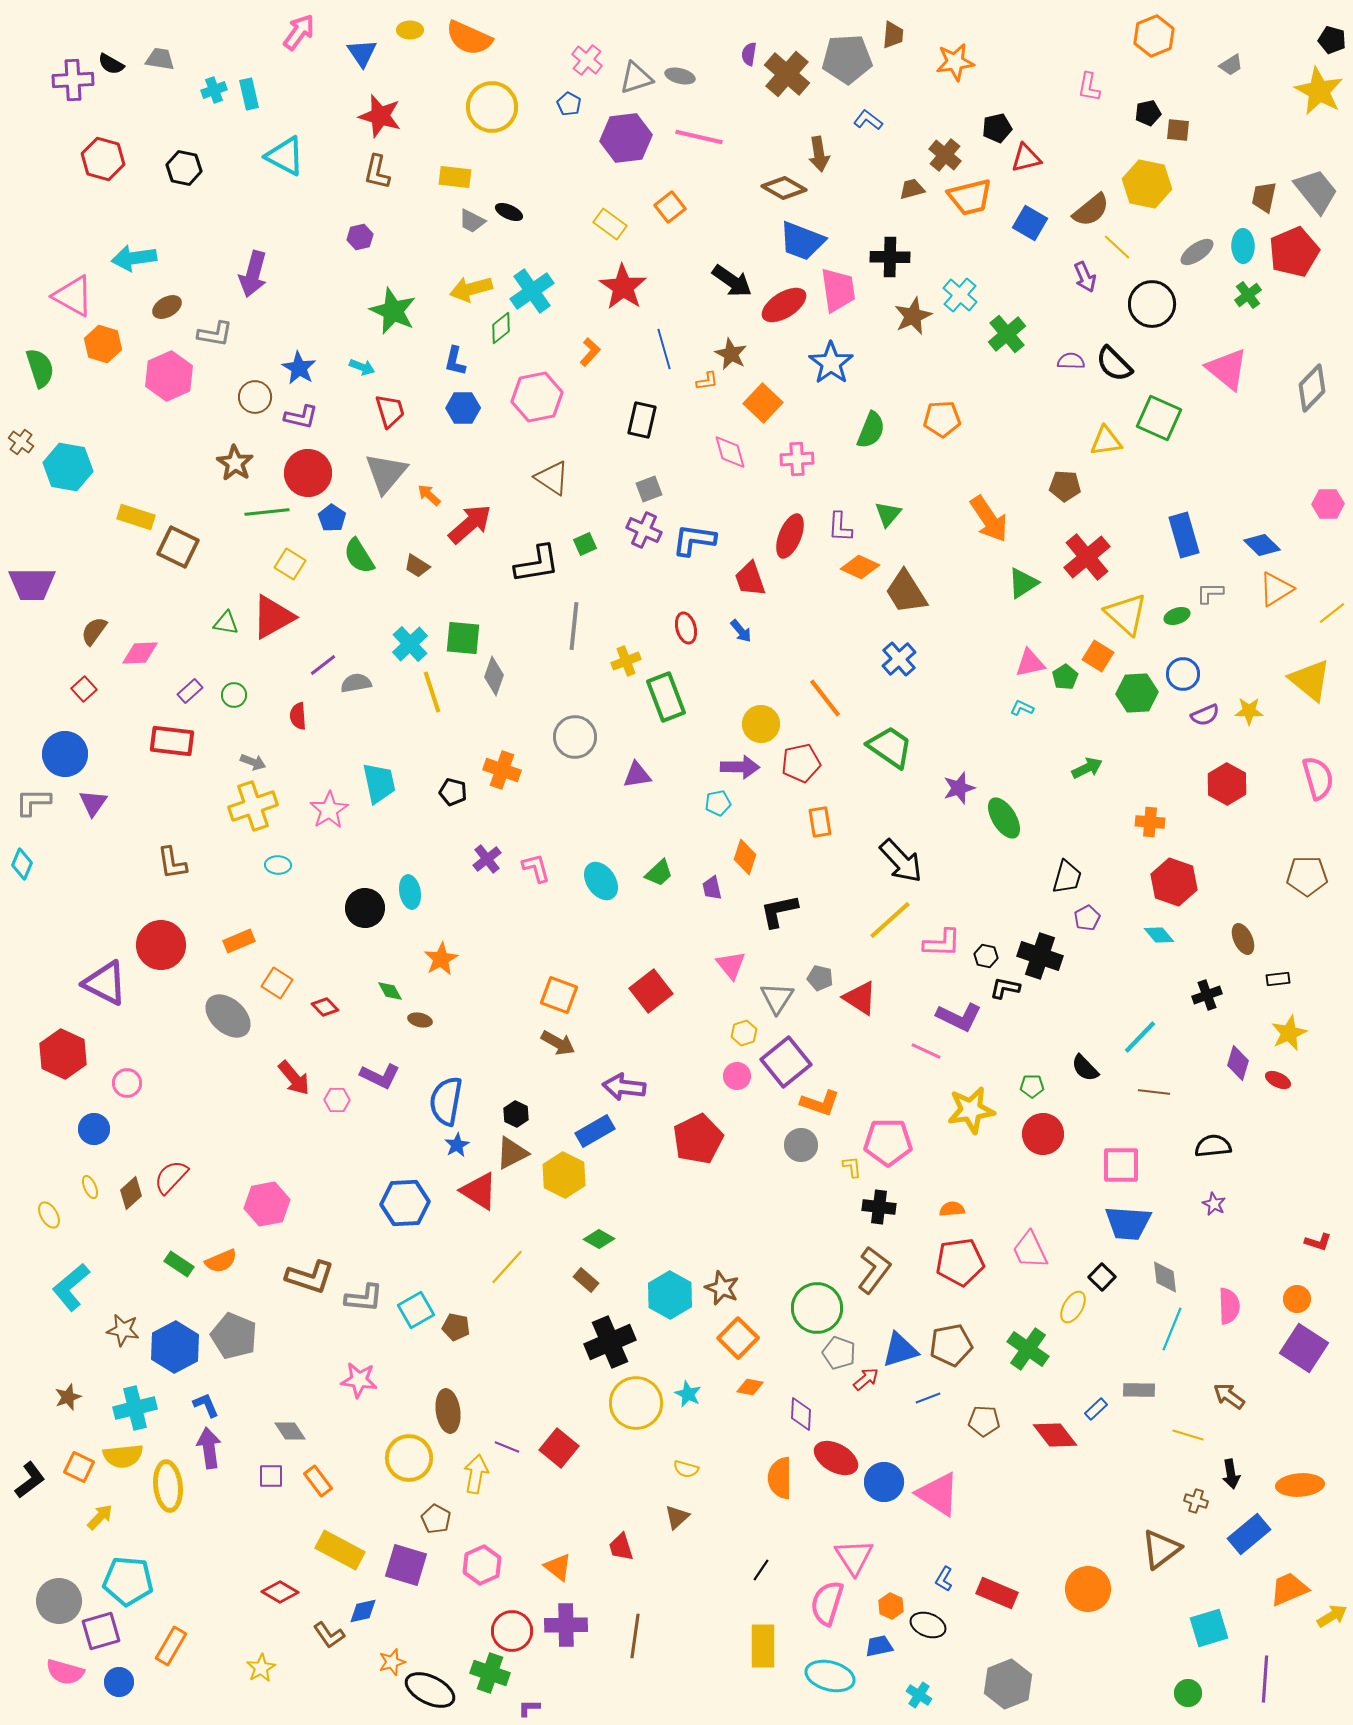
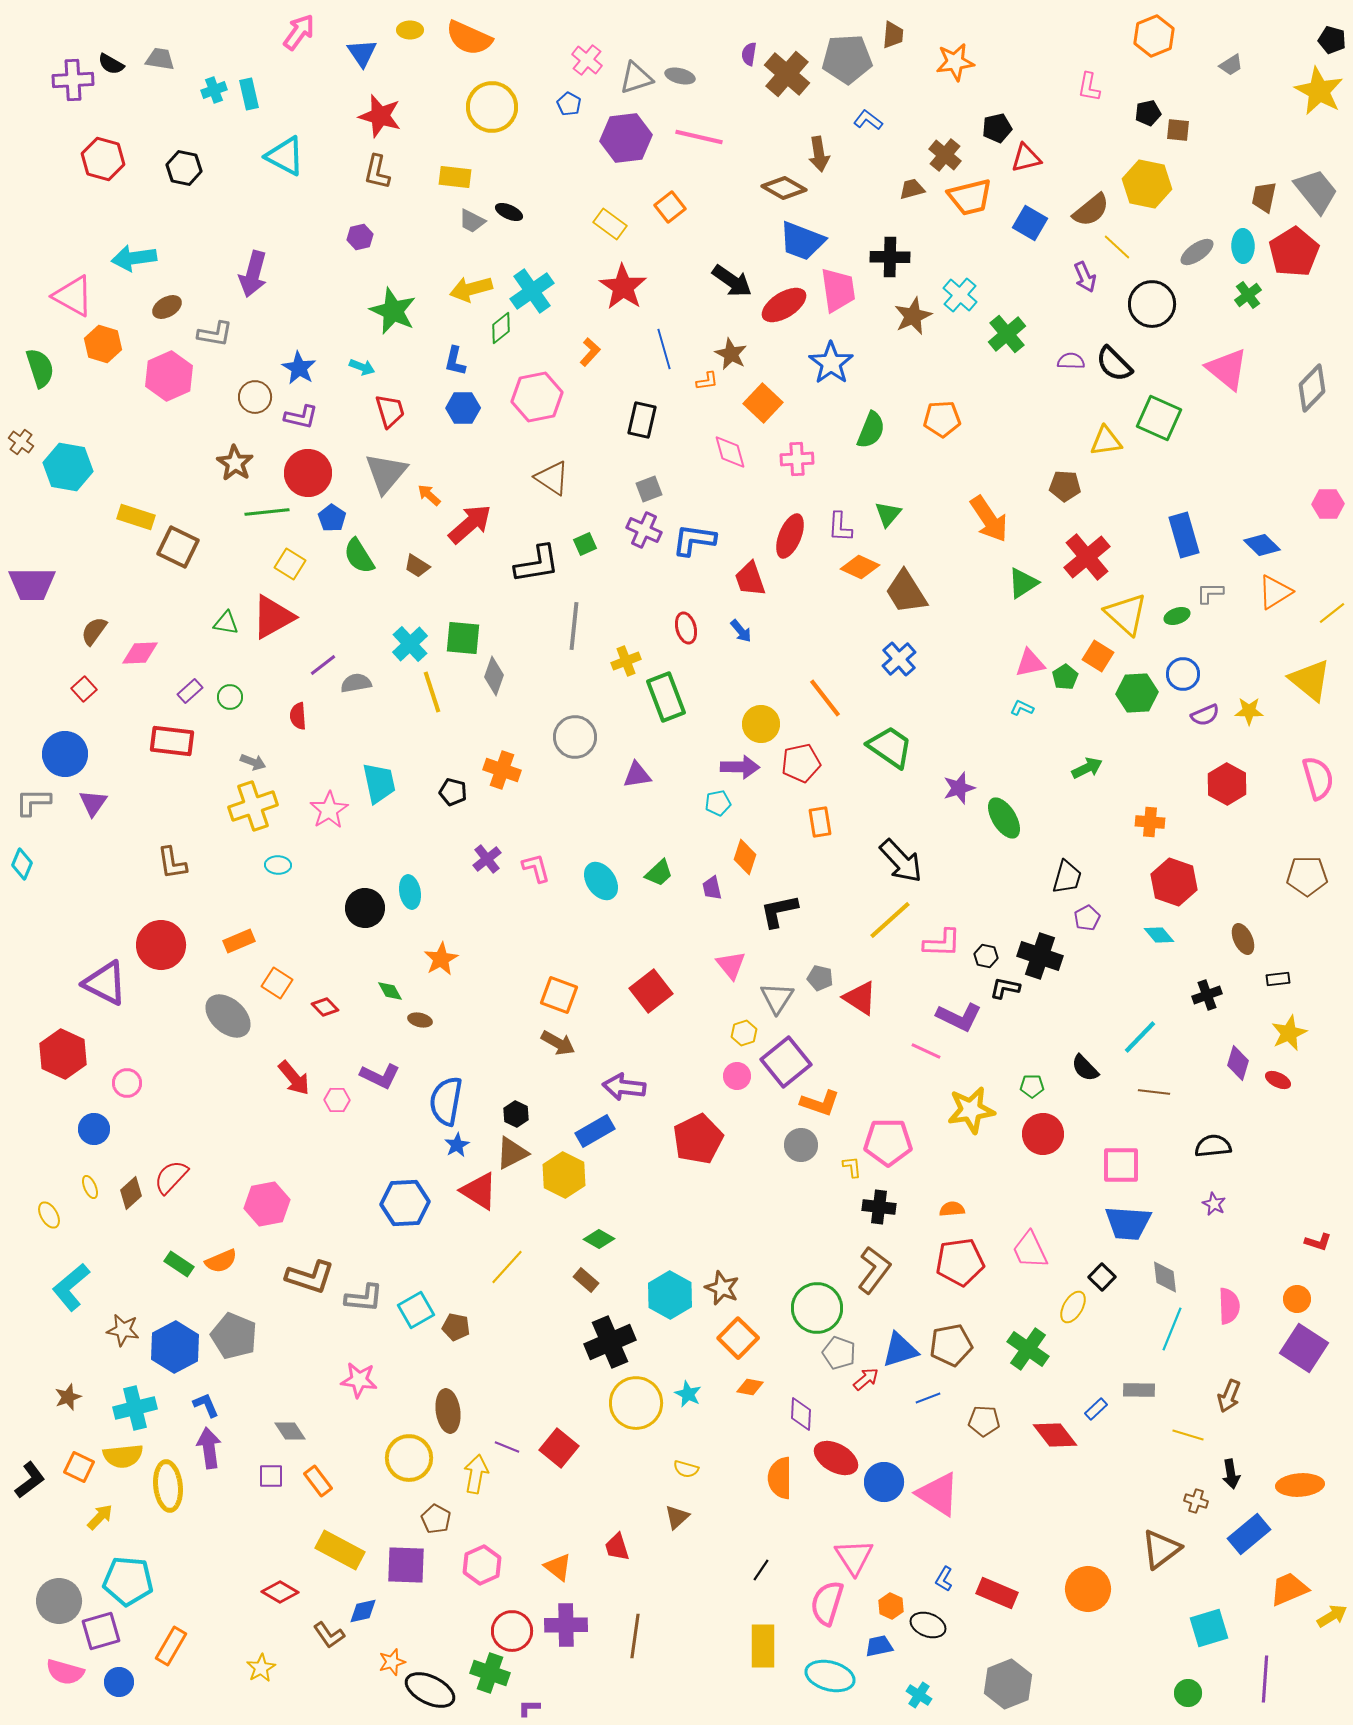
red pentagon at (1294, 252): rotated 9 degrees counterclockwise
orange triangle at (1276, 589): moved 1 px left, 3 px down
green circle at (234, 695): moved 4 px left, 2 px down
brown arrow at (1229, 1396): rotated 104 degrees counterclockwise
red trapezoid at (621, 1547): moved 4 px left
purple square at (406, 1565): rotated 15 degrees counterclockwise
